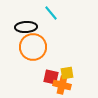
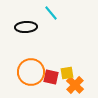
orange circle: moved 2 px left, 25 px down
orange cross: moved 13 px right; rotated 30 degrees clockwise
